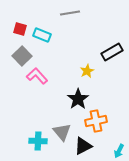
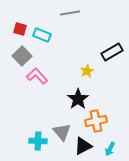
cyan arrow: moved 9 px left, 2 px up
